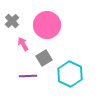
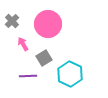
pink circle: moved 1 px right, 1 px up
